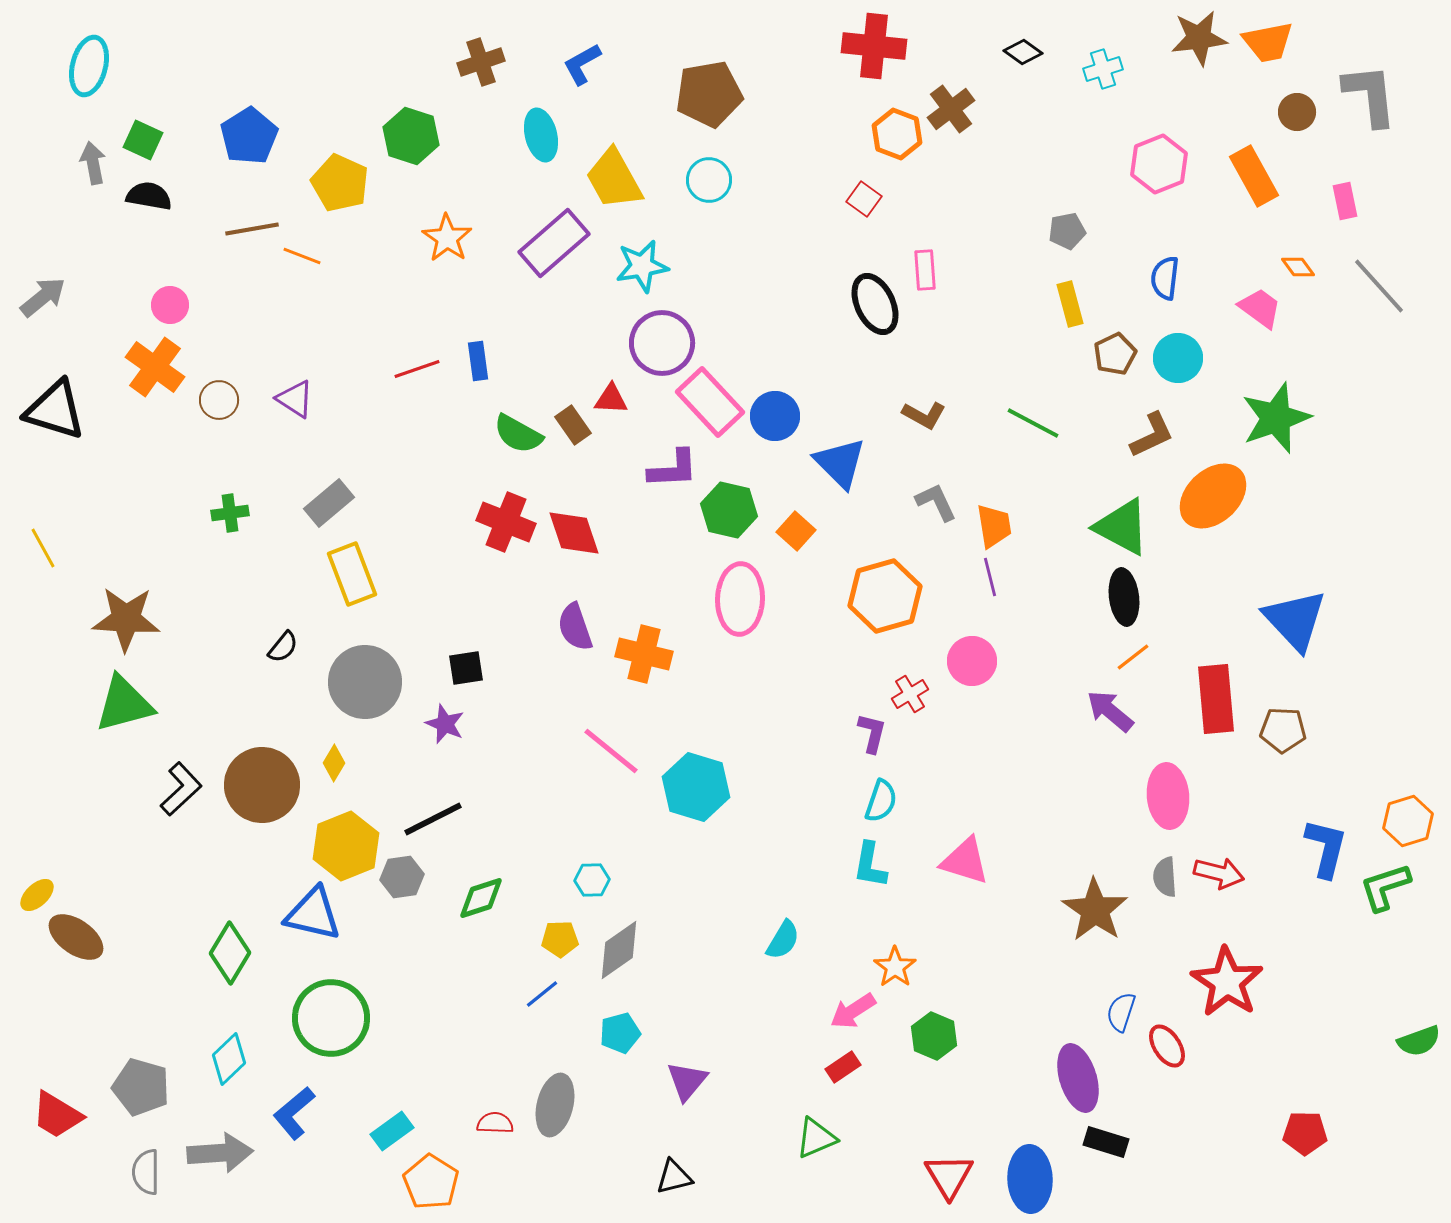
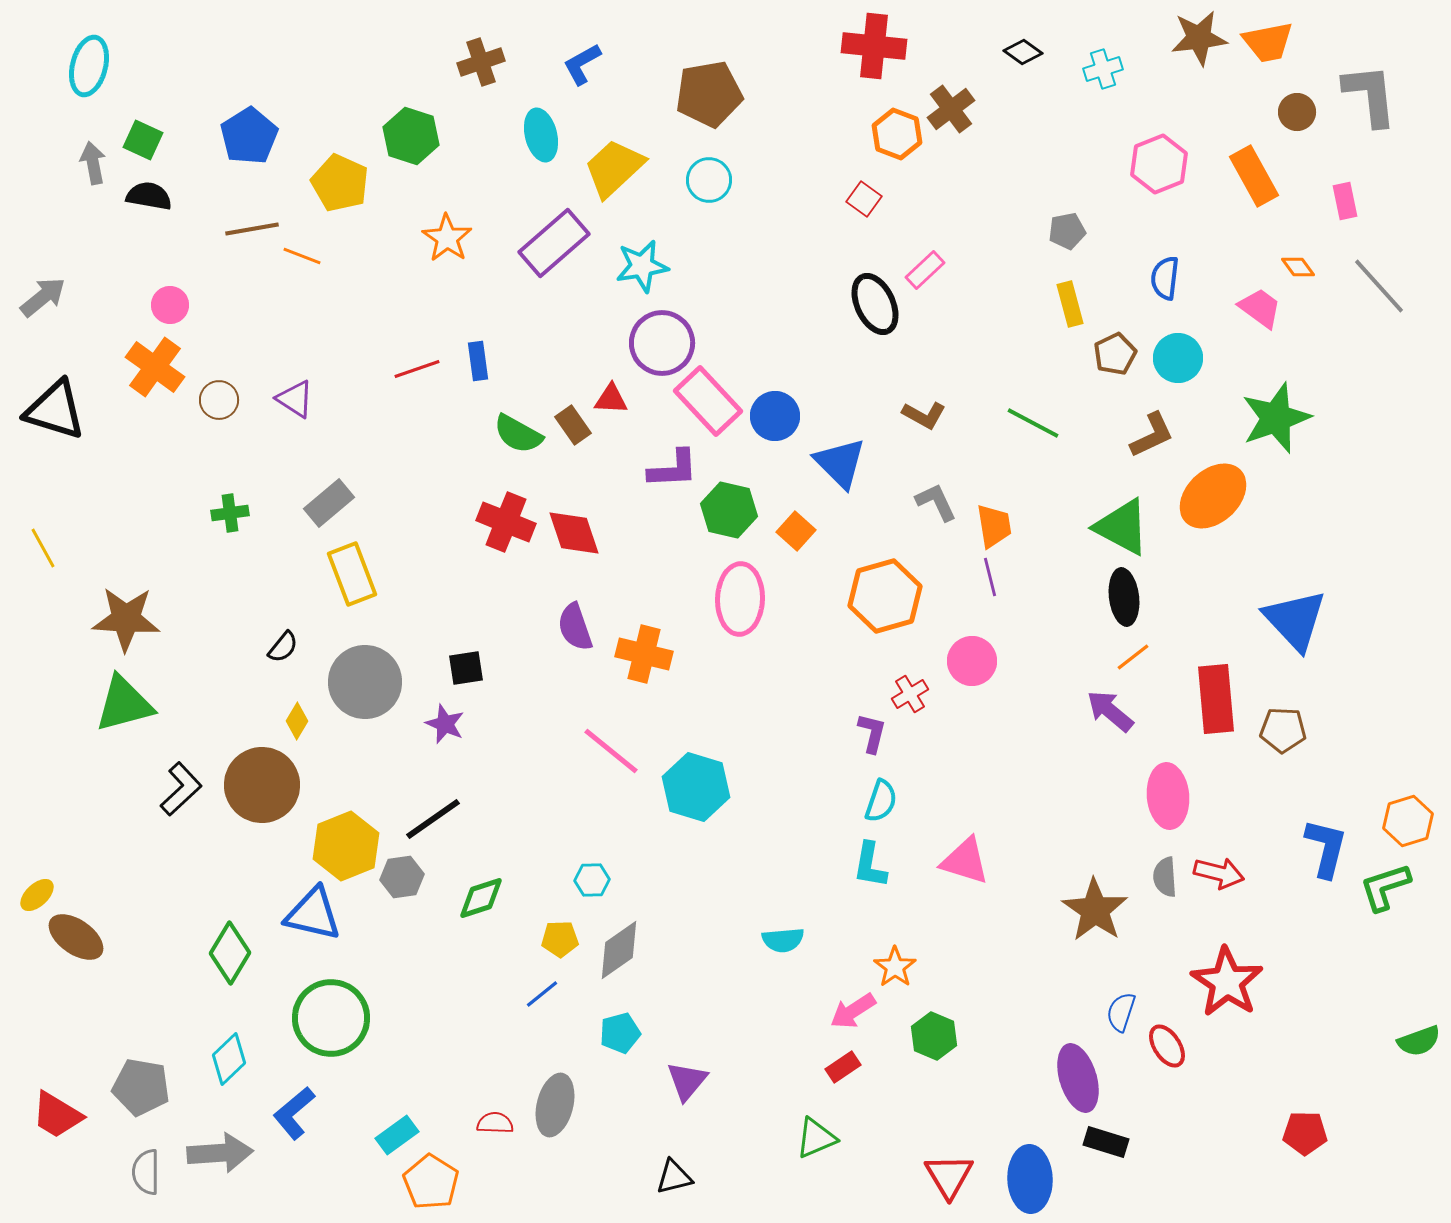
yellow trapezoid at (614, 179): moved 11 px up; rotated 76 degrees clockwise
pink rectangle at (925, 270): rotated 51 degrees clockwise
pink rectangle at (710, 402): moved 2 px left, 1 px up
yellow diamond at (334, 763): moved 37 px left, 42 px up
black line at (433, 819): rotated 8 degrees counterclockwise
cyan semicircle at (783, 940): rotated 54 degrees clockwise
gray pentagon at (141, 1087): rotated 6 degrees counterclockwise
cyan rectangle at (392, 1131): moved 5 px right, 4 px down
